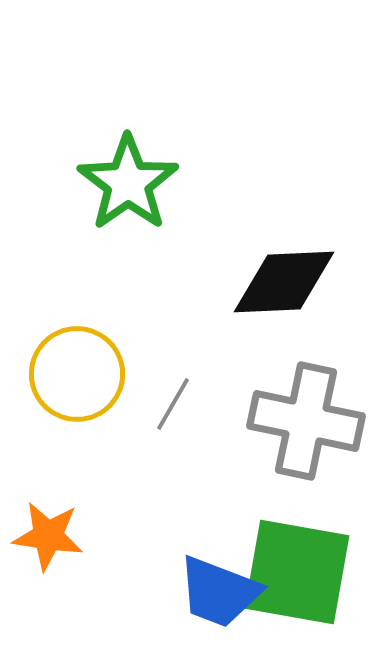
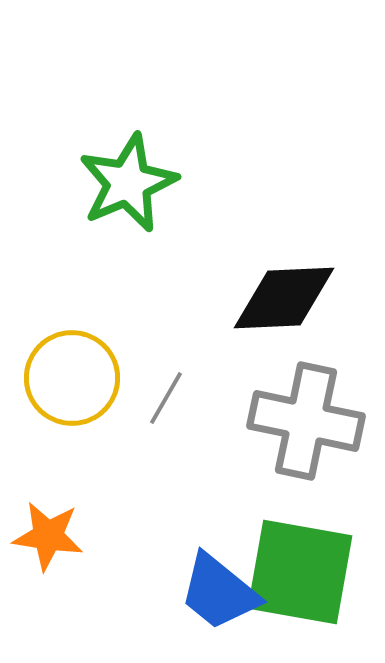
green star: rotated 12 degrees clockwise
black diamond: moved 16 px down
yellow circle: moved 5 px left, 4 px down
gray line: moved 7 px left, 6 px up
green square: moved 3 px right
blue trapezoid: rotated 18 degrees clockwise
